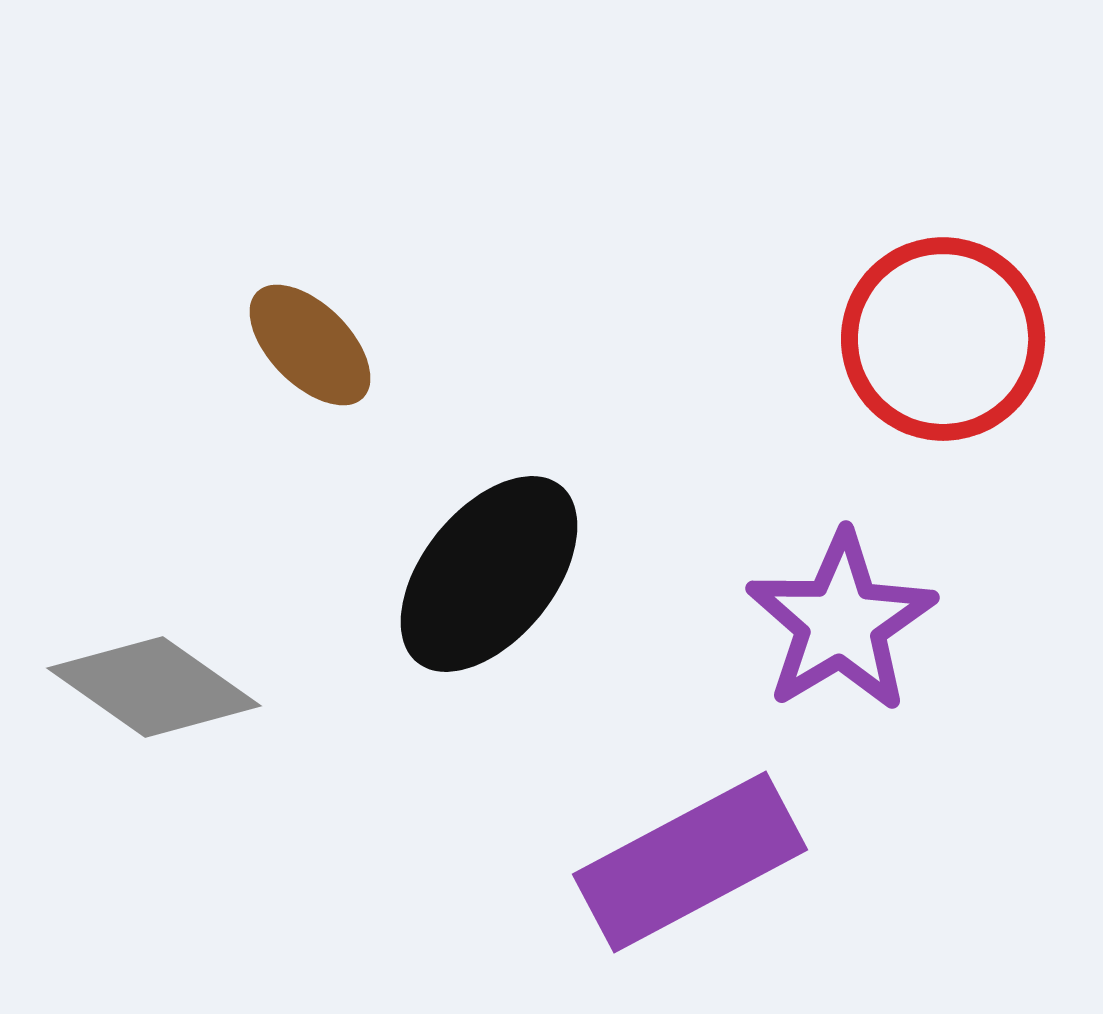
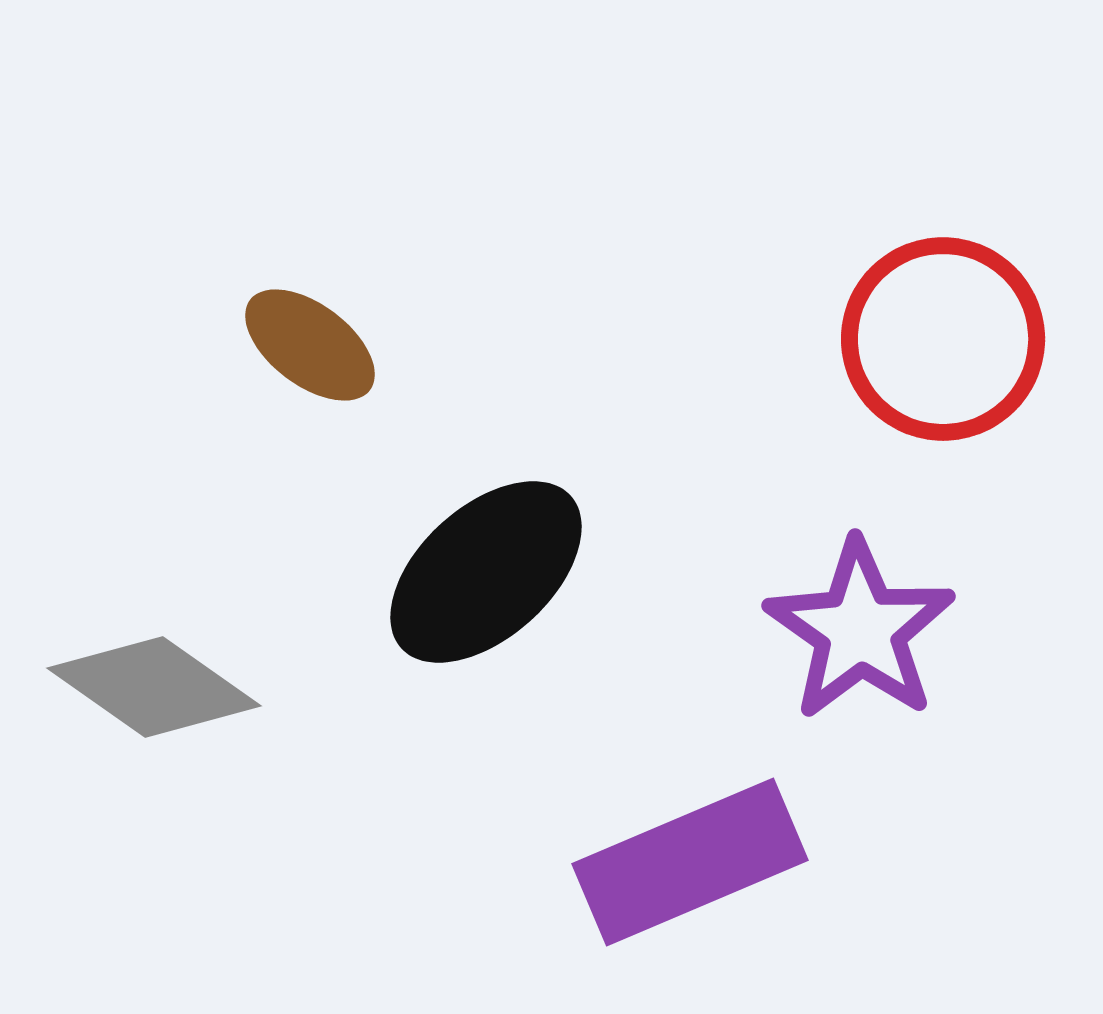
brown ellipse: rotated 8 degrees counterclockwise
black ellipse: moved 3 px left, 2 px up; rotated 9 degrees clockwise
purple star: moved 19 px right, 8 px down; rotated 6 degrees counterclockwise
purple rectangle: rotated 5 degrees clockwise
